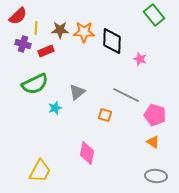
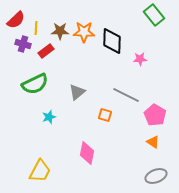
red semicircle: moved 2 px left, 4 px down
brown star: moved 1 px down
red rectangle: rotated 14 degrees counterclockwise
pink star: rotated 24 degrees counterclockwise
cyan star: moved 6 px left, 9 px down
pink pentagon: rotated 15 degrees clockwise
gray ellipse: rotated 25 degrees counterclockwise
